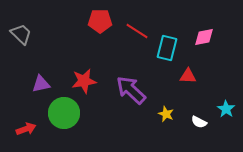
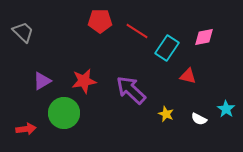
gray trapezoid: moved 2 px right, 2 px up
cyan rectangle: rotated 20 degrees clockwise
red triangle: rotated 12 degrees clockwise
purple triangle: moved 1 px right, 3 px up; rotated 18 degrees counterclockwise
white semicircle: moved 3 px up
red arrow: rotated 12 degrees clockwise
